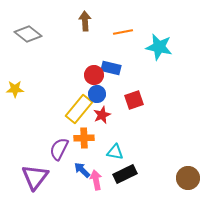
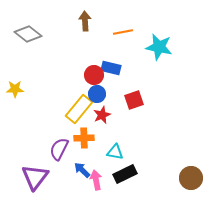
brown circle: moved 3 px right
